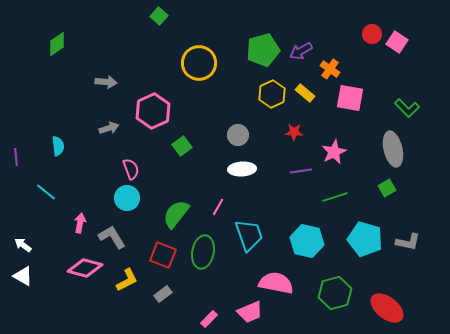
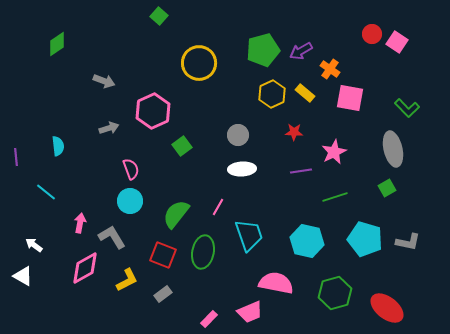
gray arrow at (106, 82): moved 2 px left, 1 px up; rotated 15 degrees clockwise
cyan circle at (127, 198): moved 3 px right, 3 px down
white arrow at (23, 245): moved 11 px right
pink diamond at (85, 268): rotated 44 degrees counterclockwise
